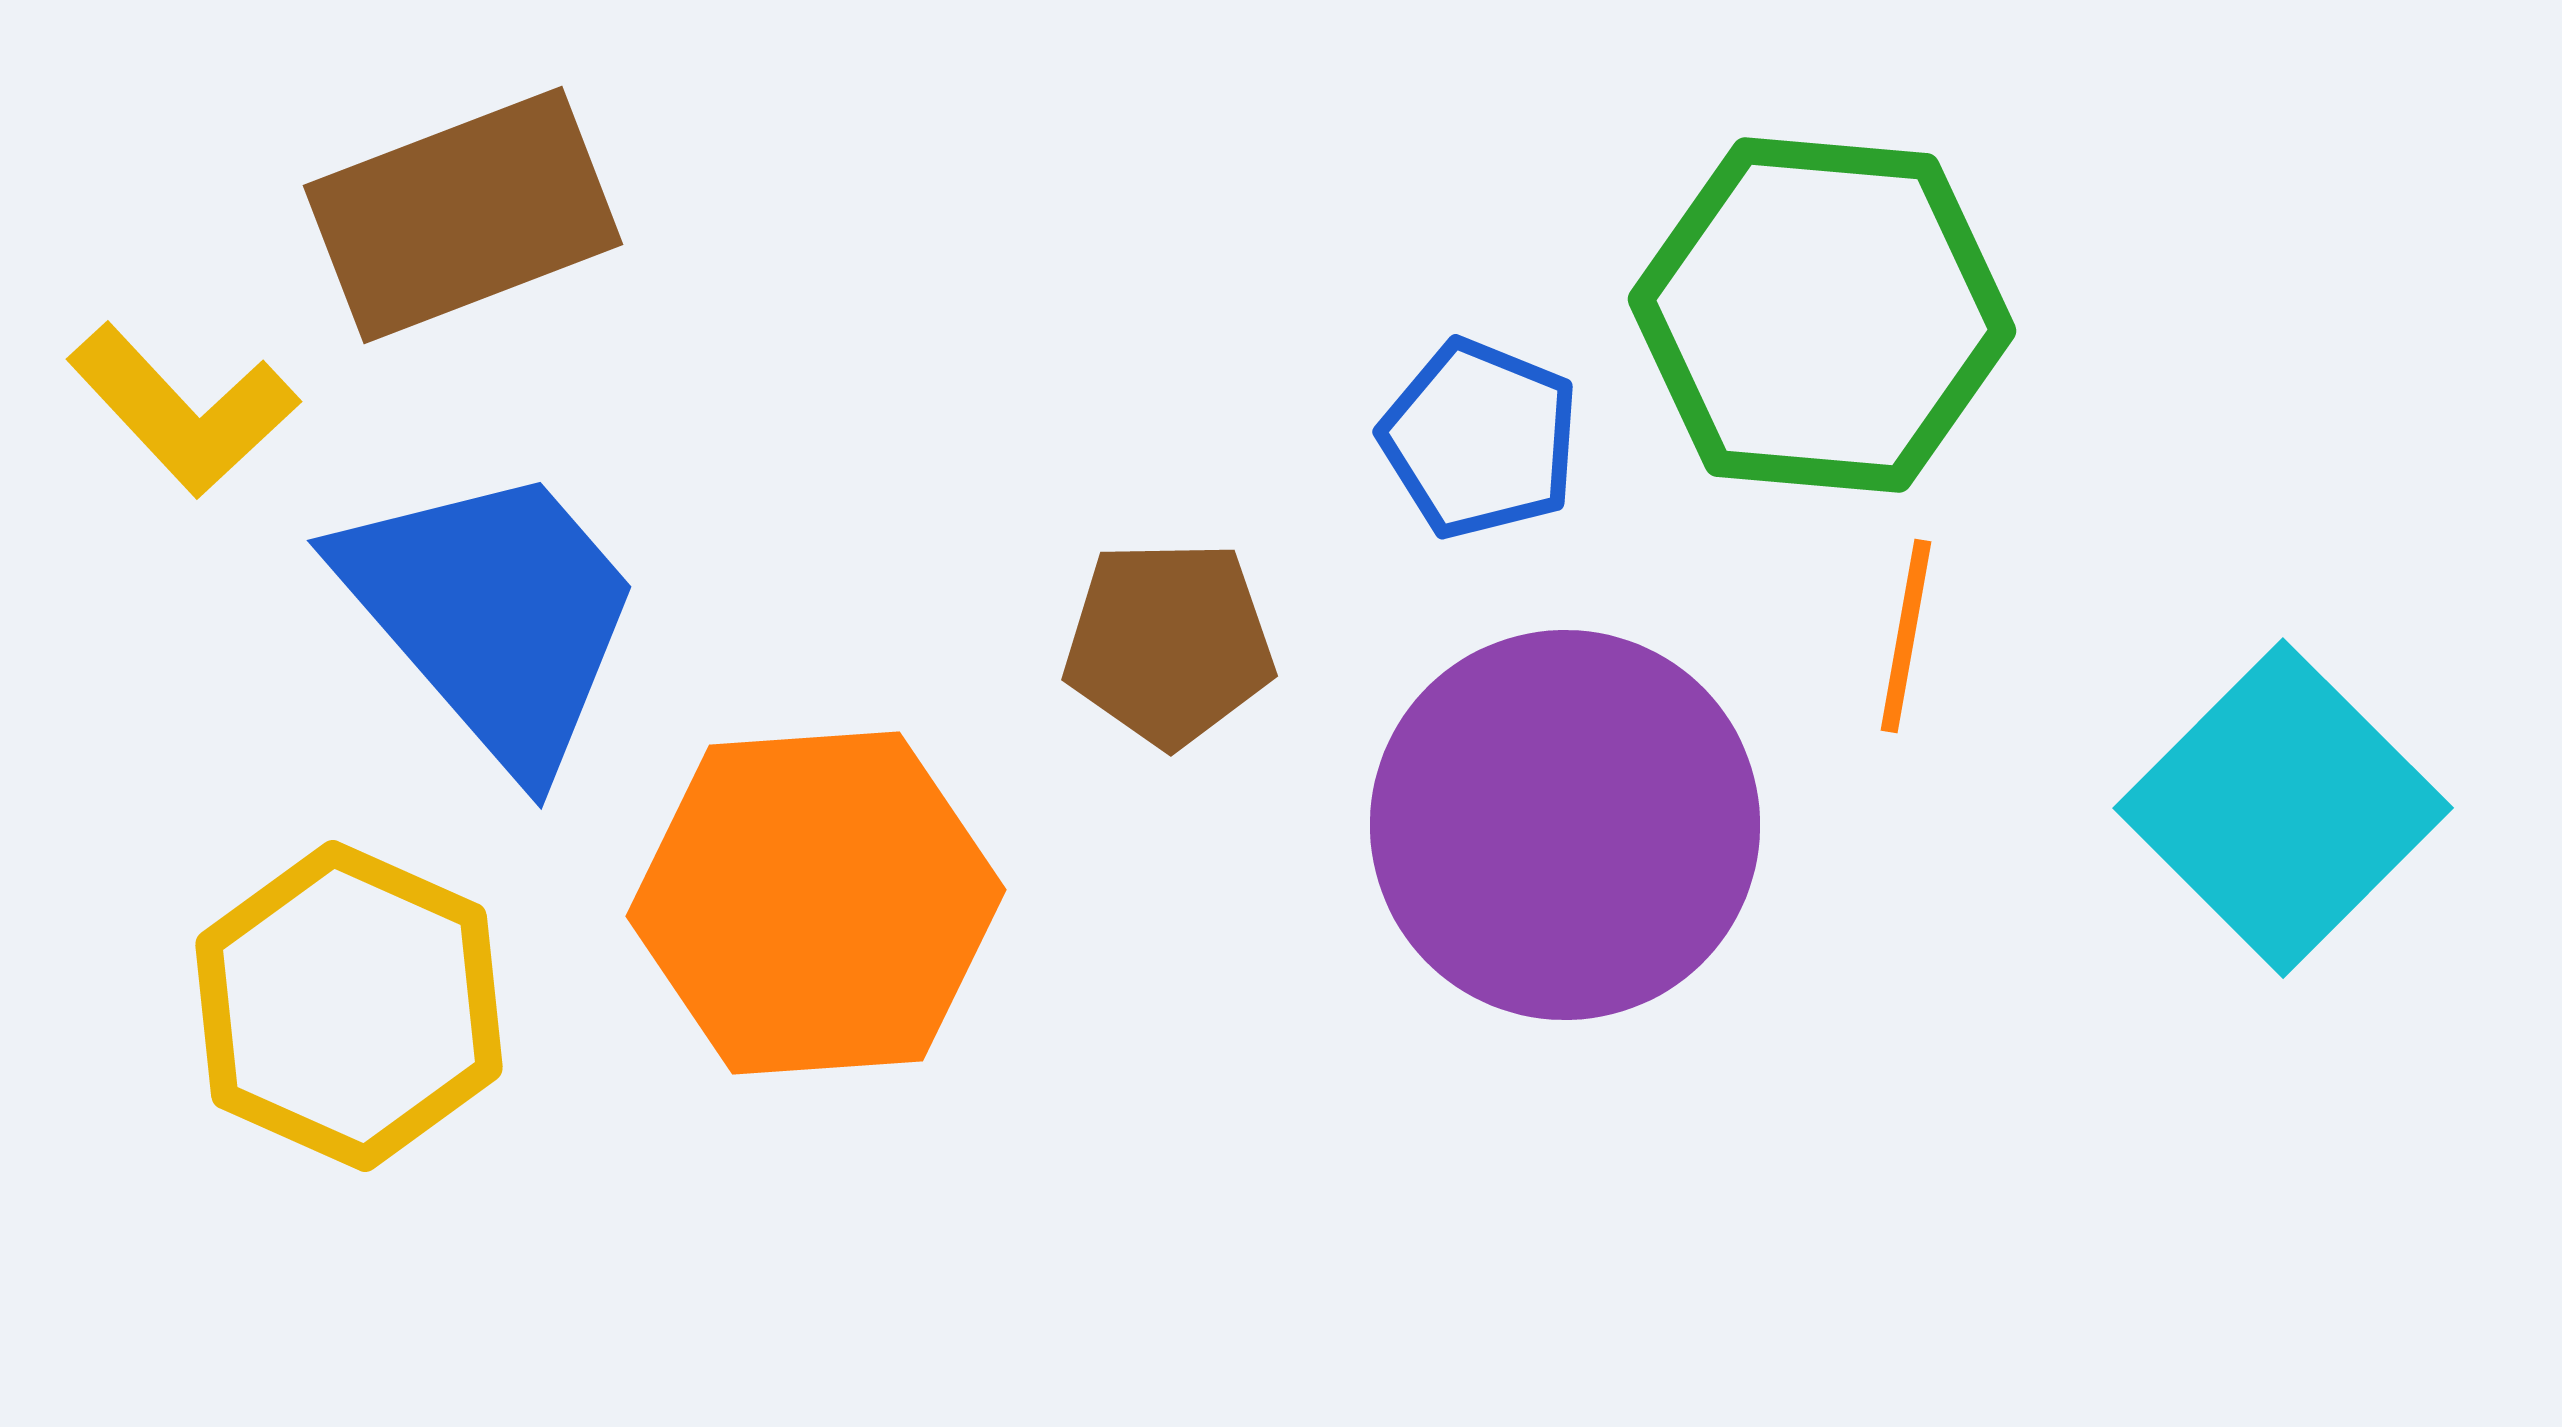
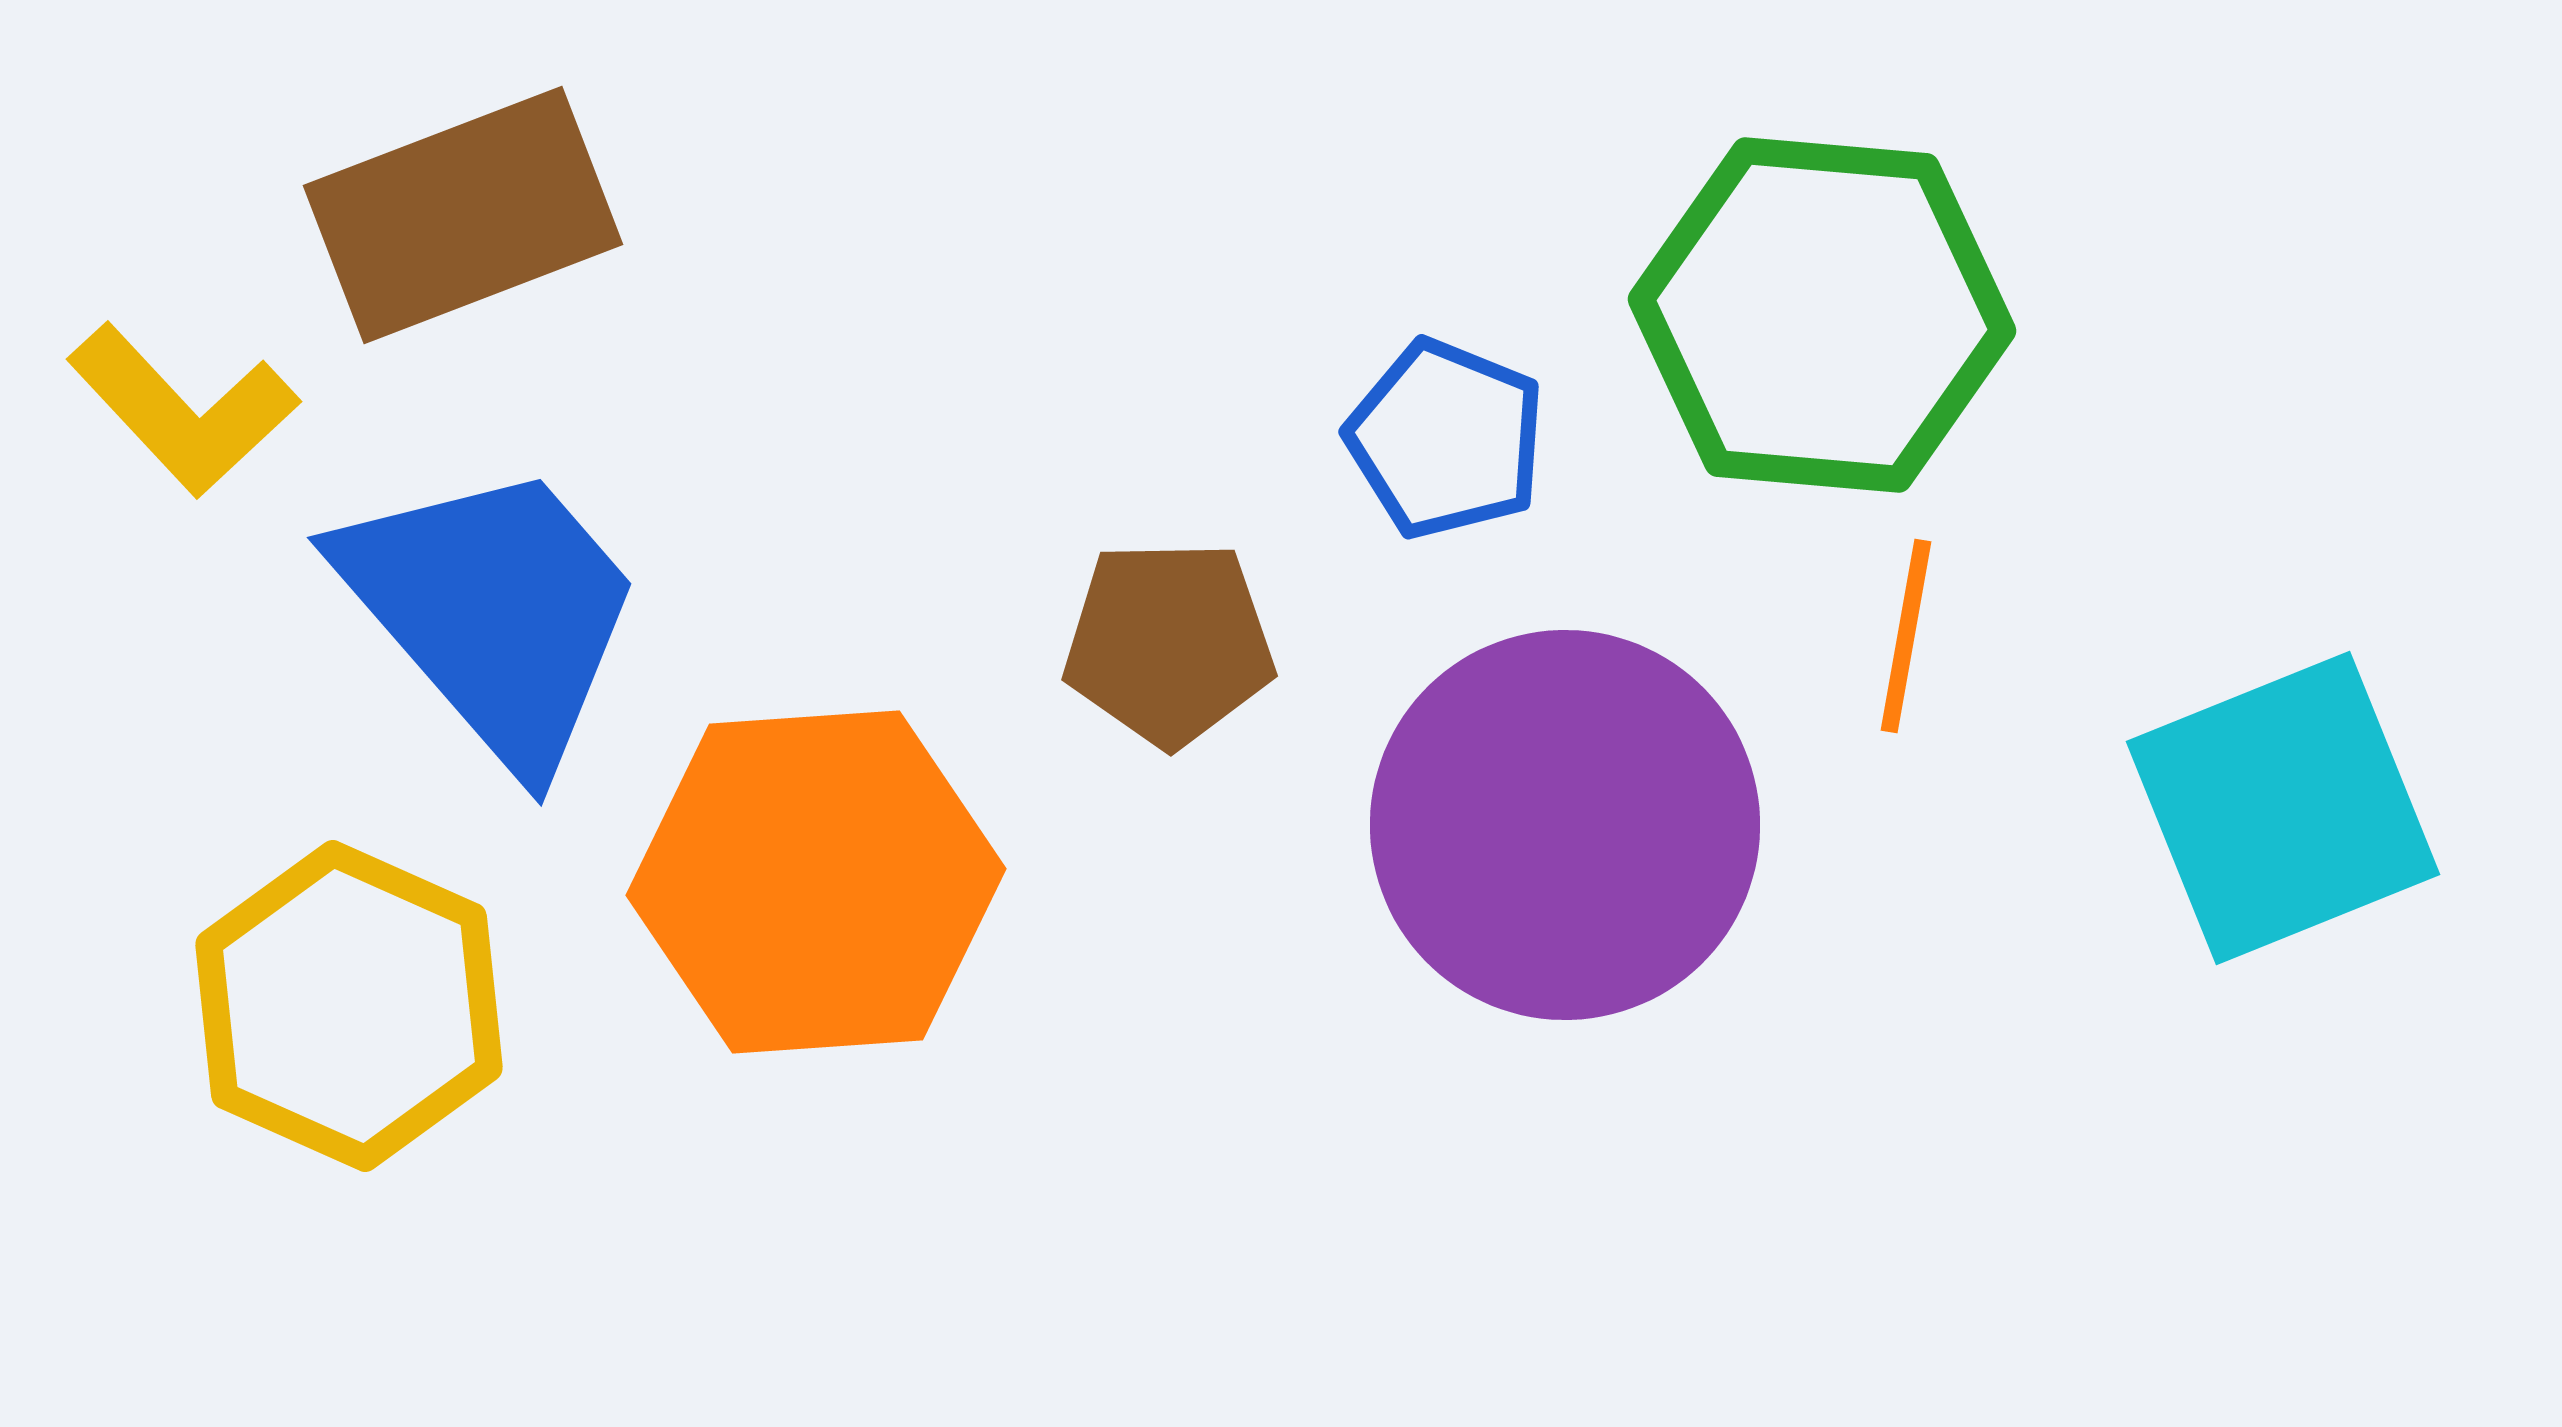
blue pentagon: moved 34 px left
blue trapezoid: moved 3 px up
cyan square: rotated 23 degrees clockwise
orange hexagon: moved 21 px up
